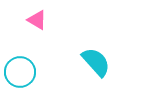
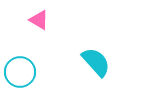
pink triangle: moved 2 px right
